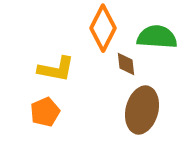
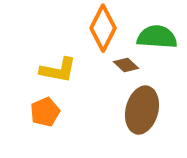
brown diamond: moved 1 px down; rotated 40 degrees counterclockwise
yellow L-shape: moved 2 px right, 1 px down
